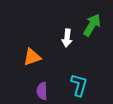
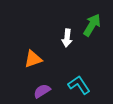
orange triangle: moved 1 px right, 2 px down
cyan L-shape: rotated 50 degrees counterclockwise
purple semicircle: rotated 60 degrees clockwise
